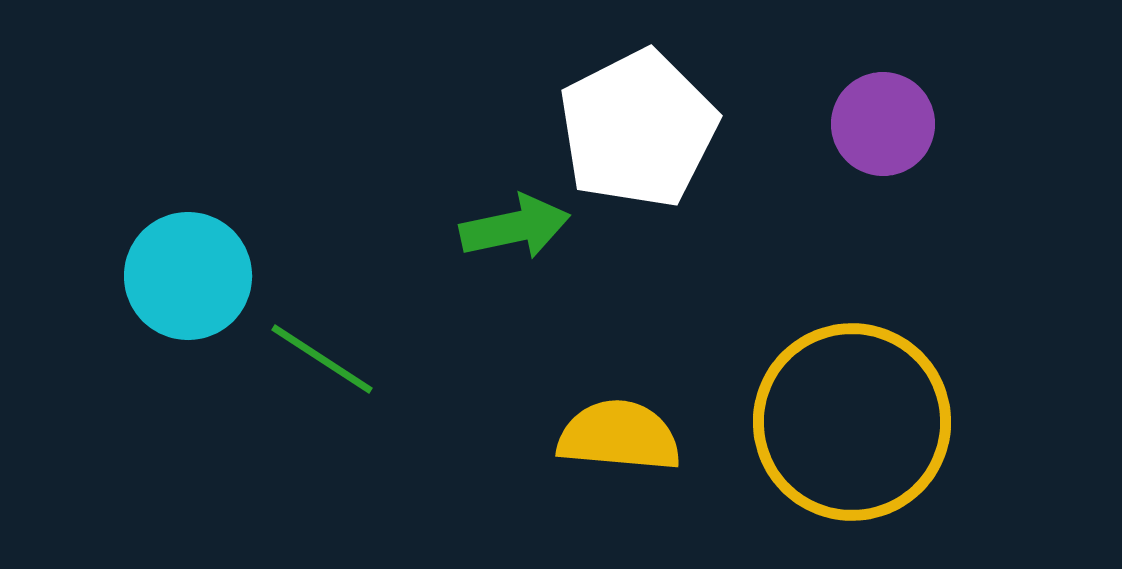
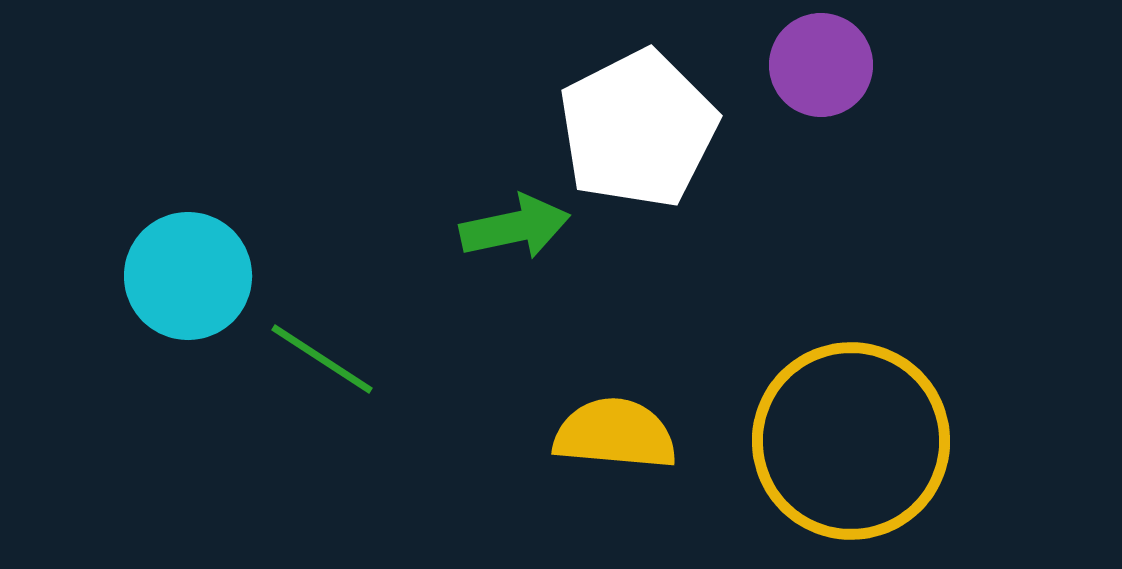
purple circle: moved 62 px left, 59 px up
yellow circle: moved 1 px left, 19 px down
yellow semicircle: moved 4 px left, 2 px up
